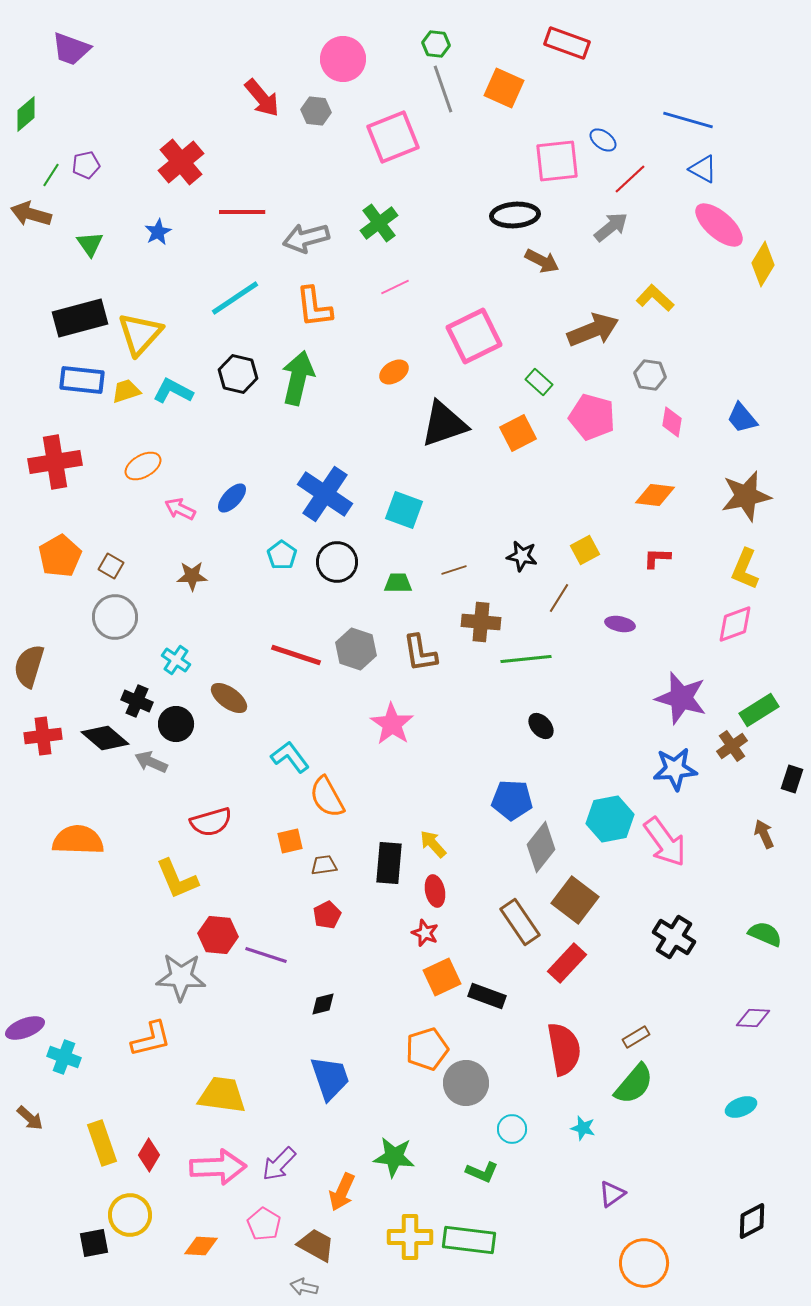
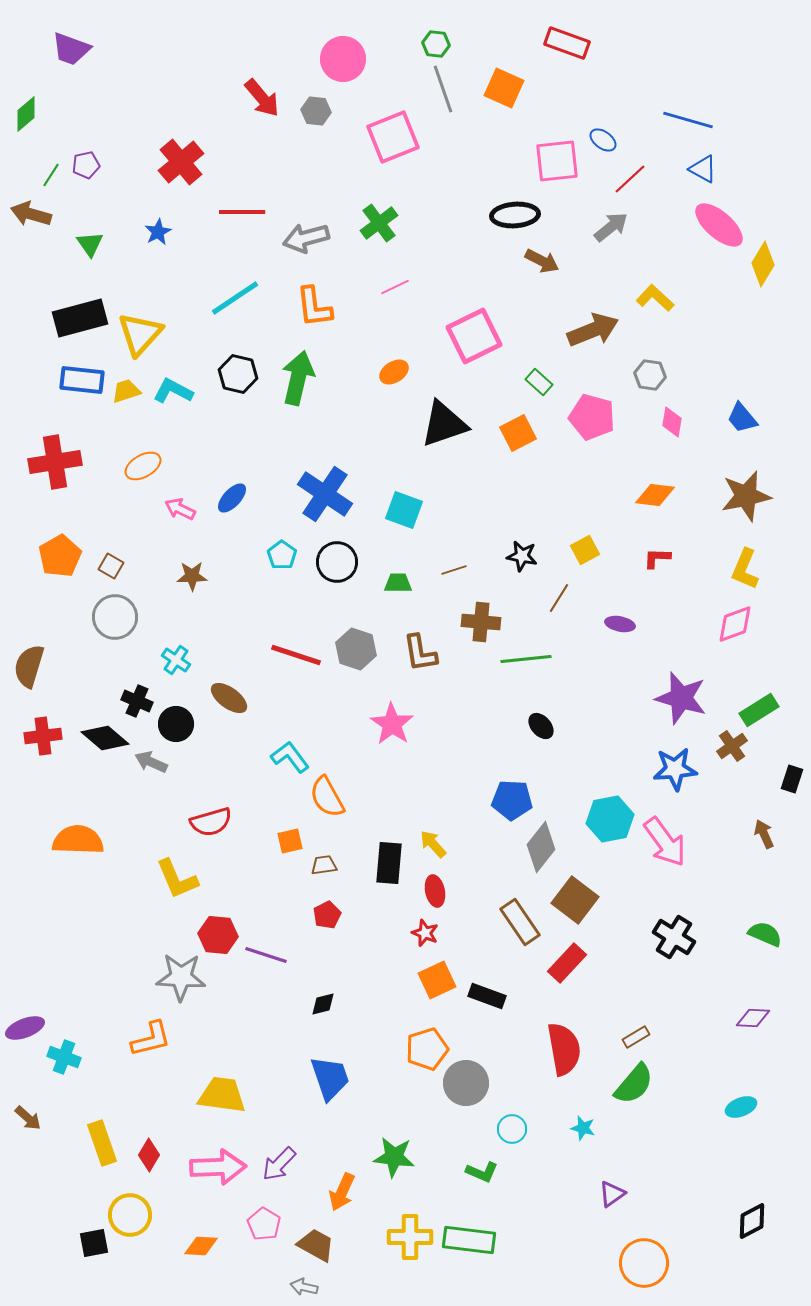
orange square at (442, 977): moved 5 px left, 3 px down
brown arrow at (30, 1118): moved 2 px left
